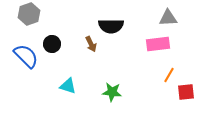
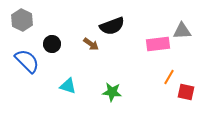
gray hexagon: moved 7 px left, 6 px down; rotated 15 degrees counterclockwise
gray triangle: moved 14 px right, 13 px down
black semicircle: moved 1 px right; rotated 20 degrees counterclockwise
brown arrow: rotated 28 degrees counterclockwise
blue semicircle: moved 1 px right, 5 px down
orange line: moved 2 px down
red square: rotated 18 degrees clockwise
